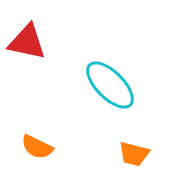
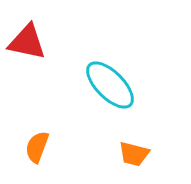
orange semicircle: rotated 84 degrees clockwise
